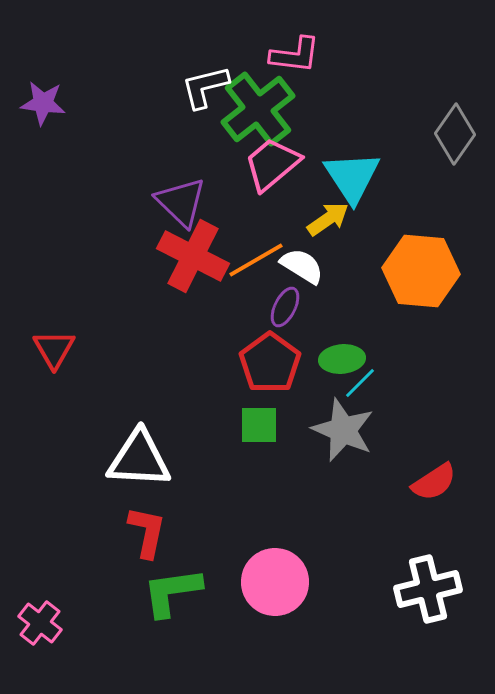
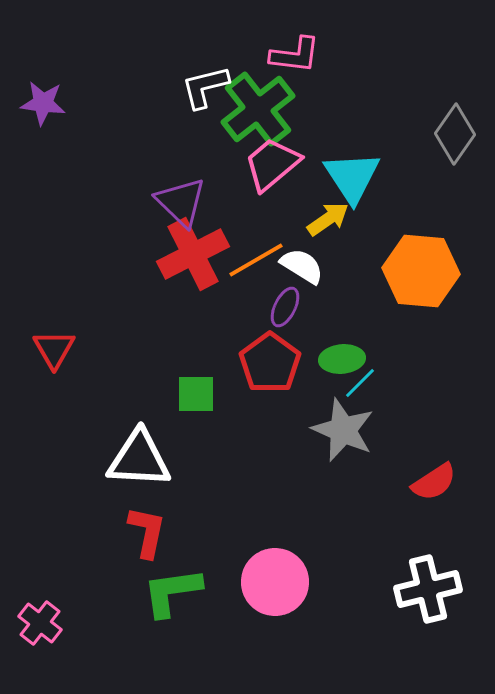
red cross: moved 2 px up; rotated 36 degrees clockwise
green square: moved 63 px left, 31 px up
